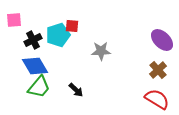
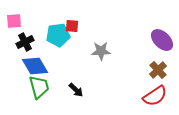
pink square: moved 1 px down
cyan pentagon: rotated 10 degrees clockwise
black cross: moved 8 px left, 2 px down
green trapezoid: rotated 55 degrees counterclockwise
red semicircle: moved 2 px left, 3 px up; rotated 115 degrees clockwise
